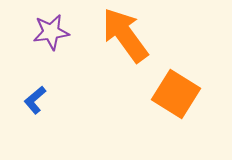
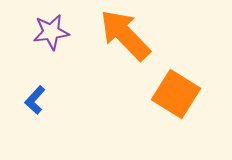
orange arrow: rotated 8 degrees counterclockwise
blue L-shape: rotated 8 degrees counterclockwise
